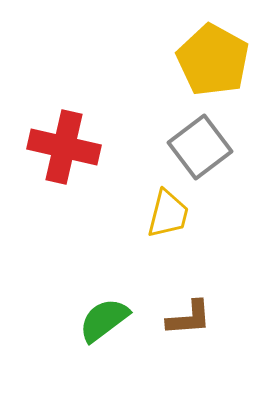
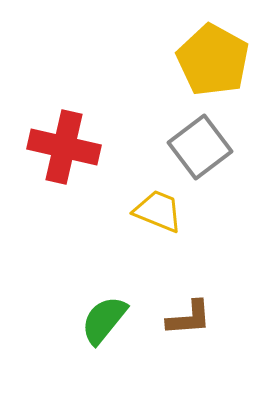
yellow trapezoid: moved 10 px left, 3 px up; rotated 82 degrees counterclockwise
green semicircle: rotated 14 degrees counterclockwise
